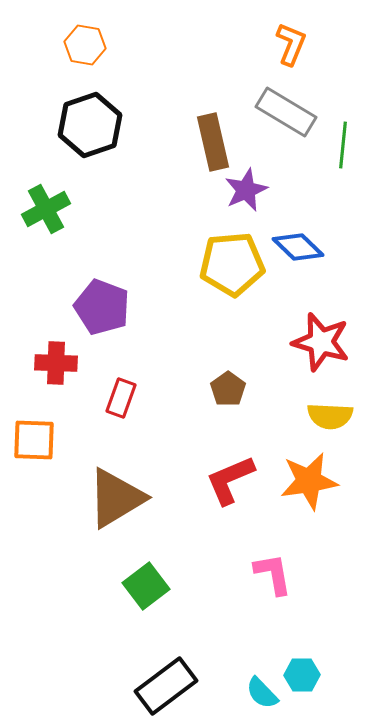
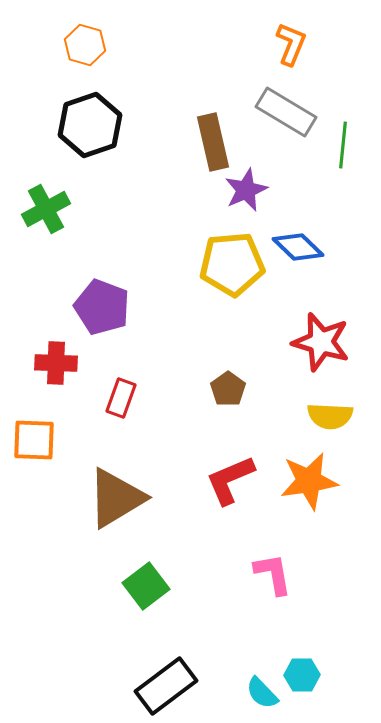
orange hexagon: rotated 6 degrees clockwise
